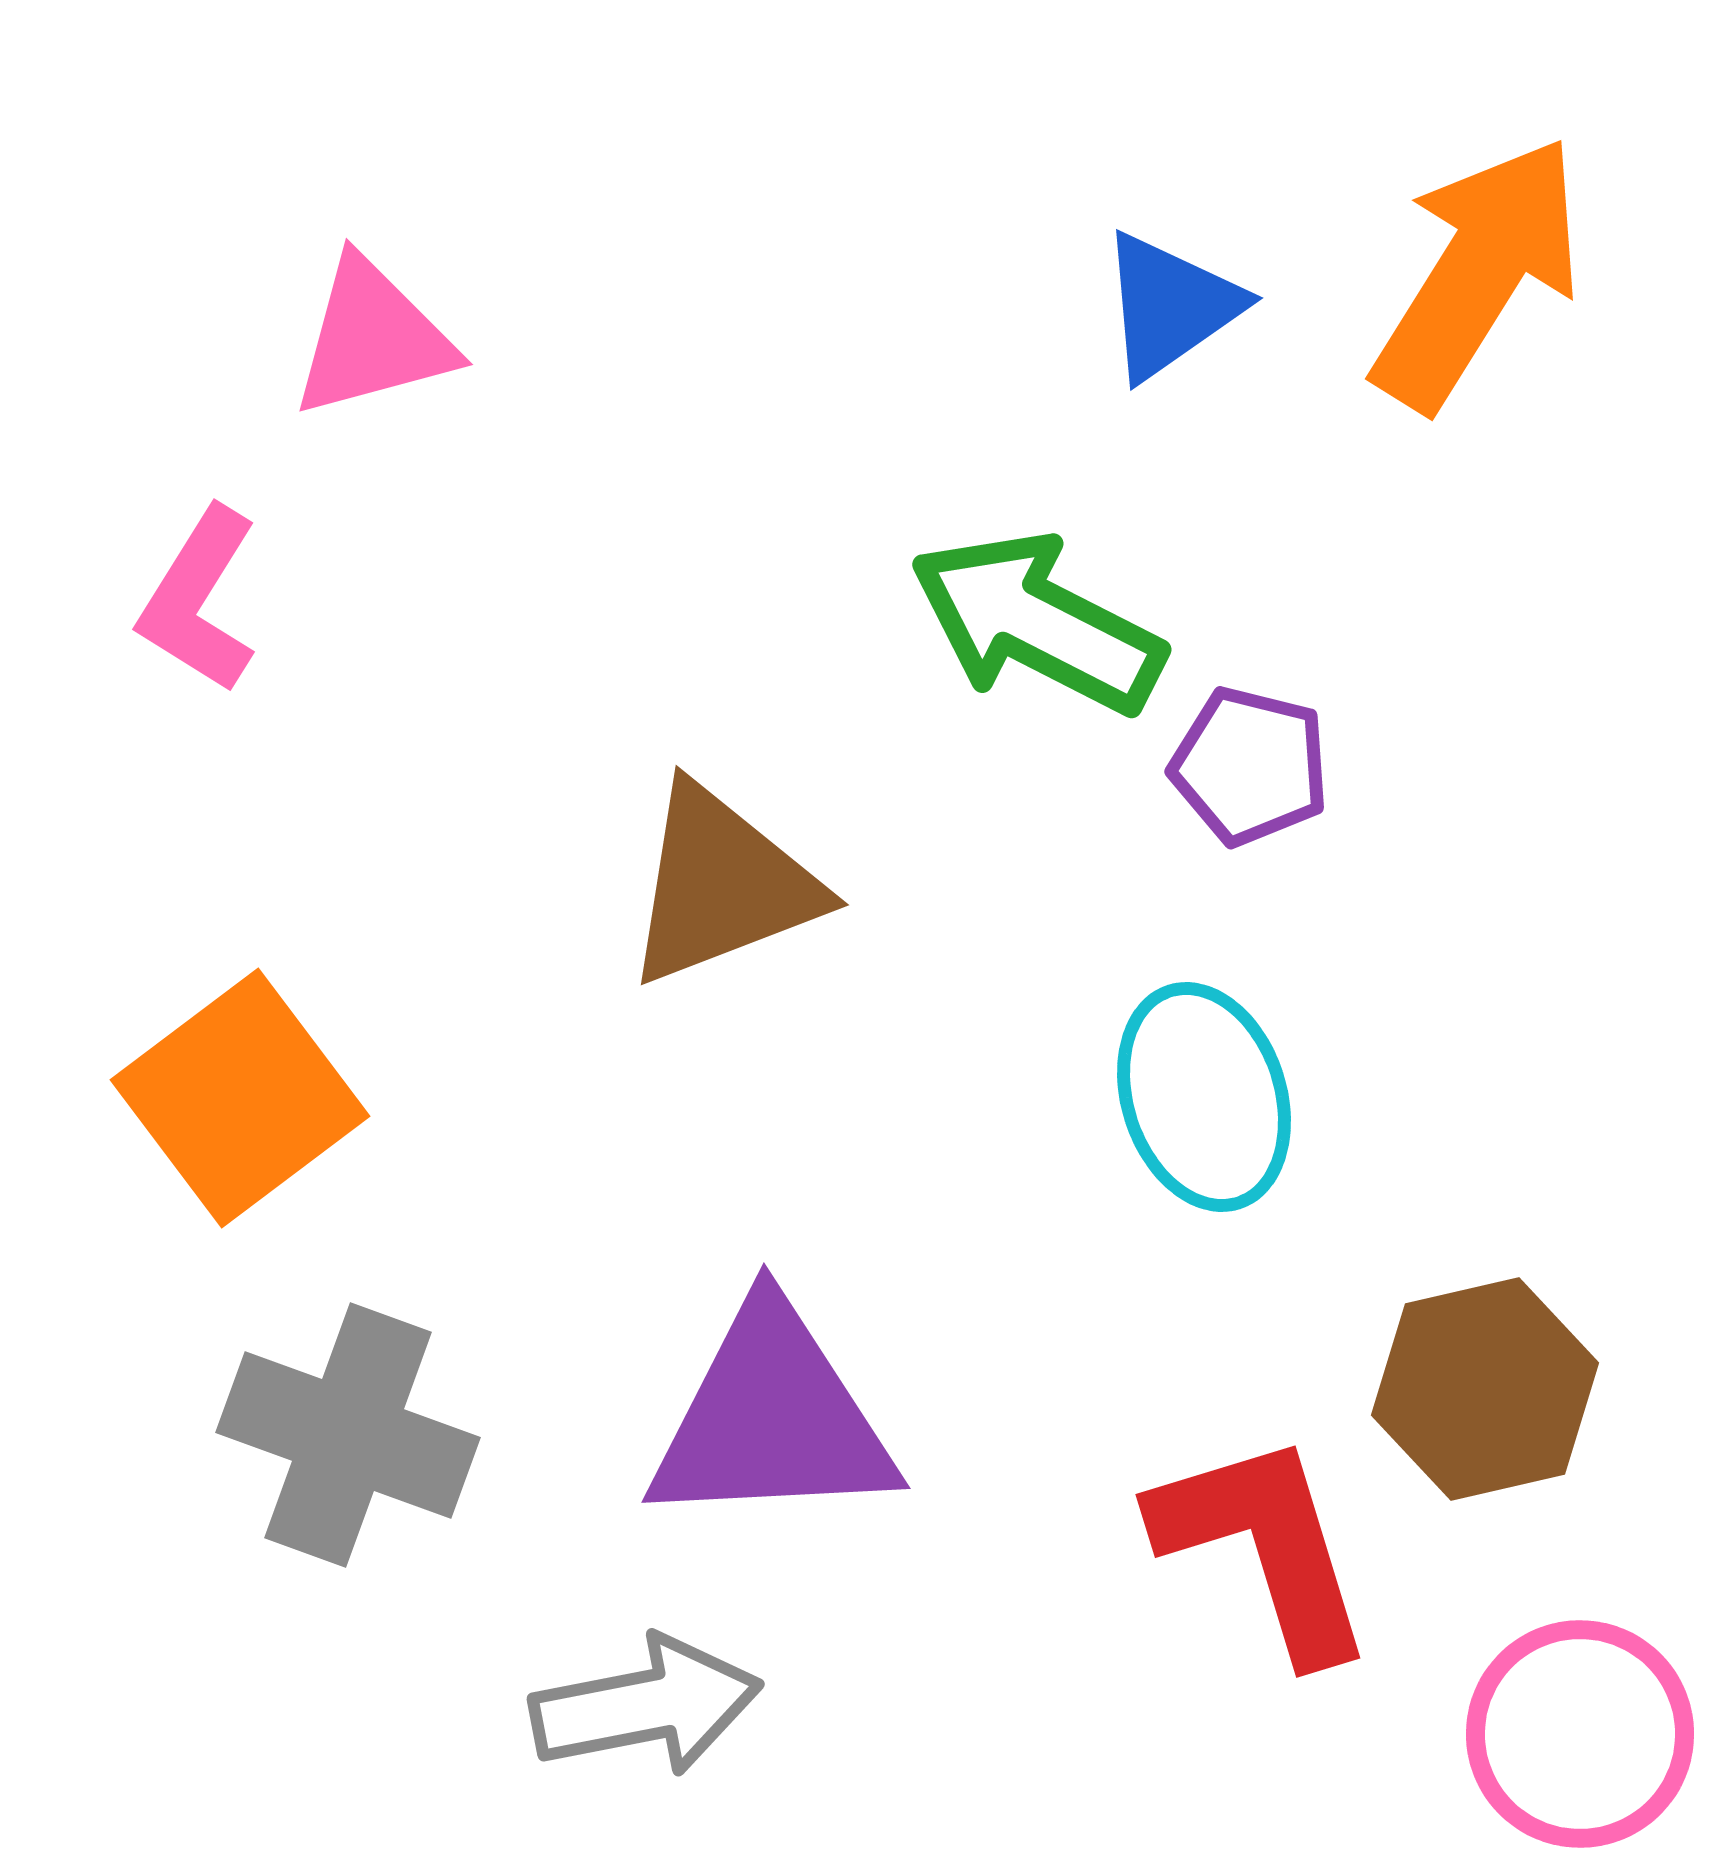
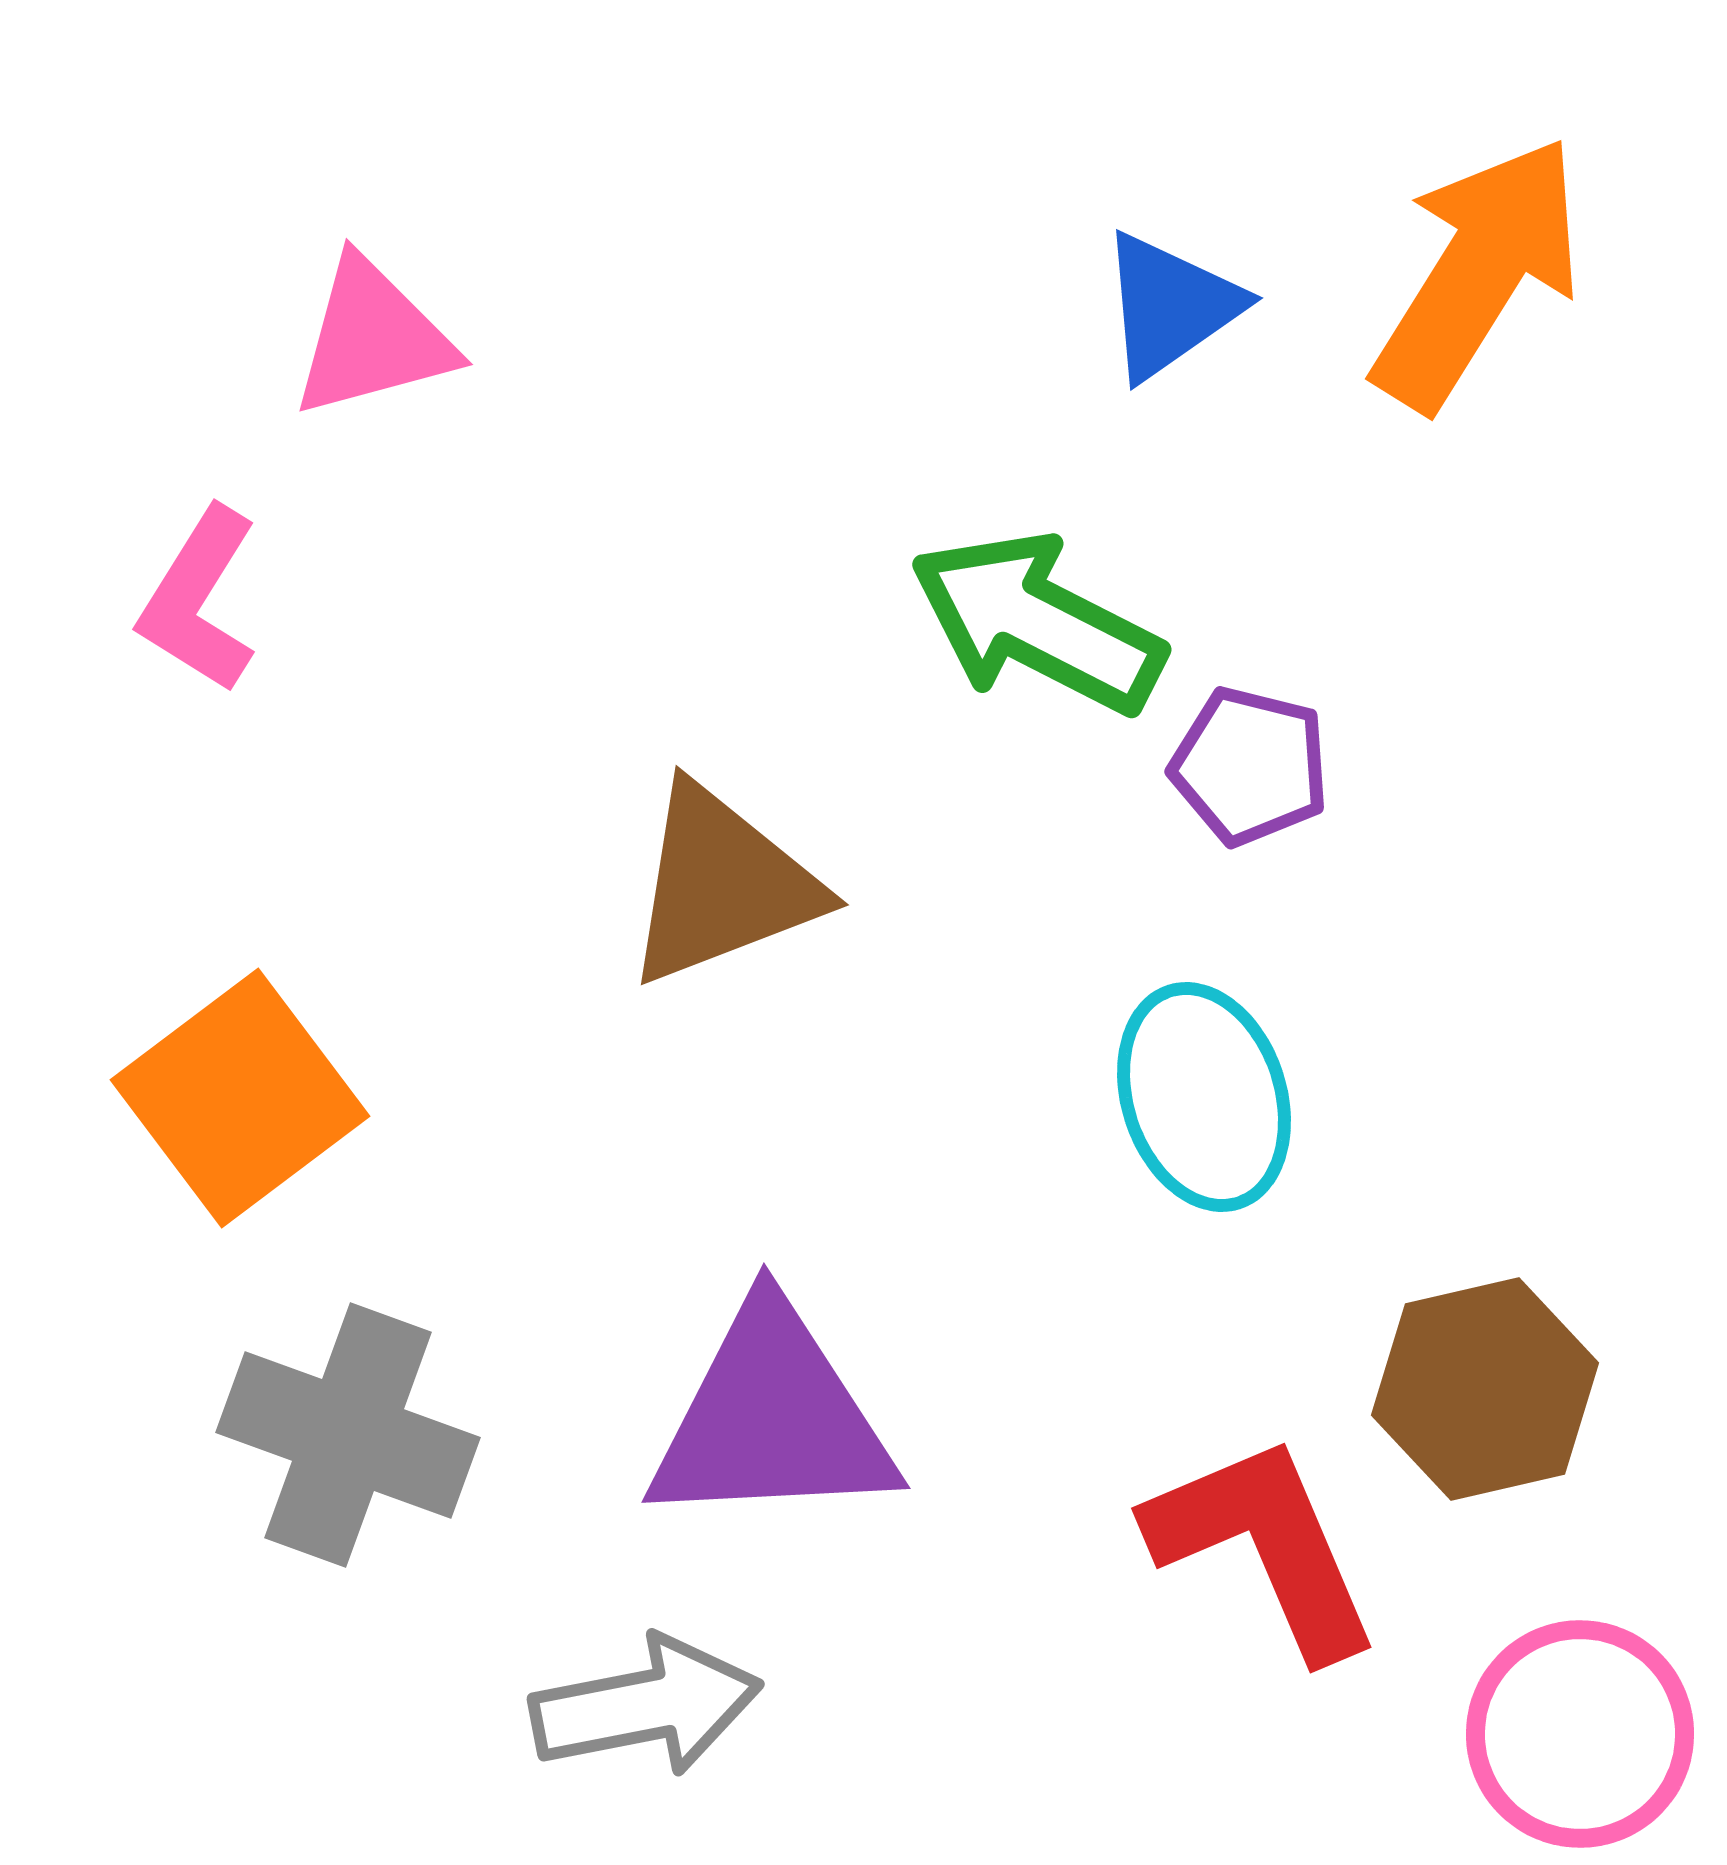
red L-shape: rotated 6 degrees counterclockwise
